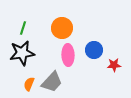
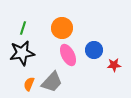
pink ellipse: rotated 25 degrees counterclockwise
